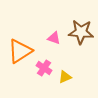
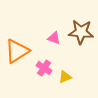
orange triangle: moved 3 px left
